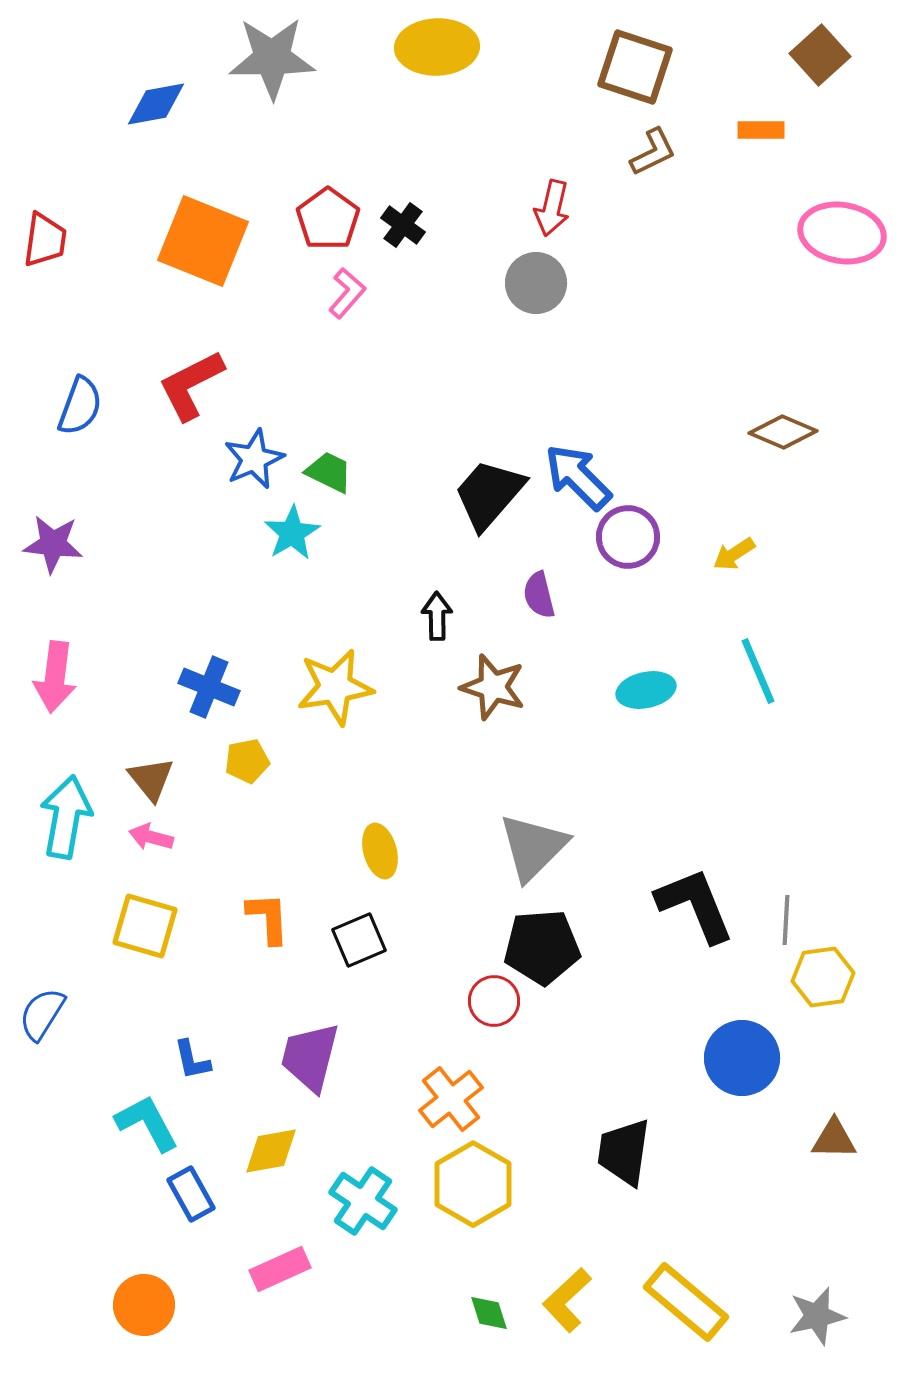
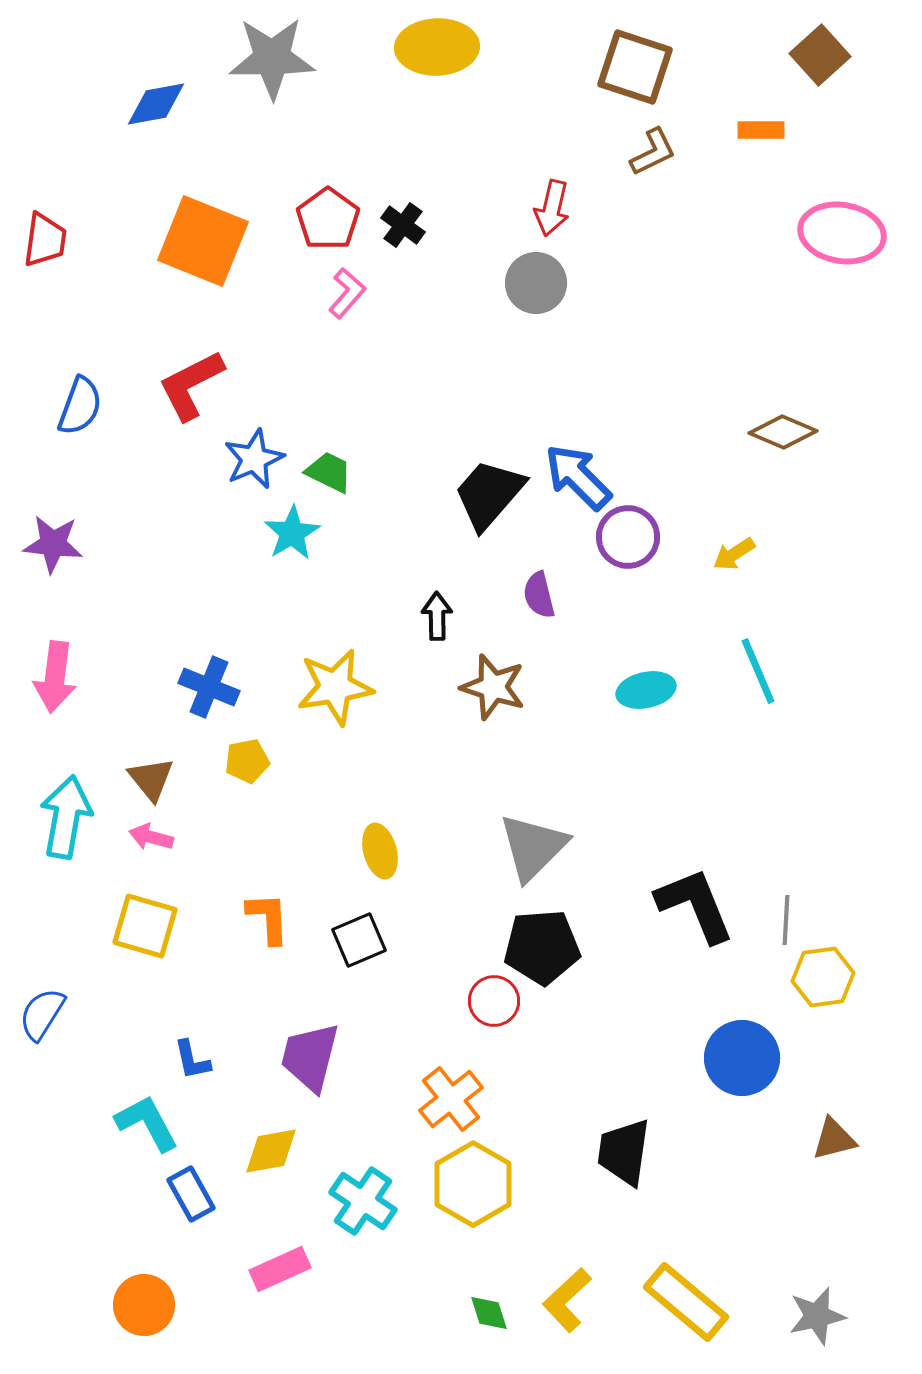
brown triangle at (834, 1139): rotated 15 degrees counterclockwise
